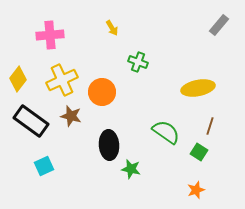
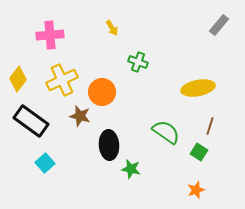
brown star: moved 9 px right
cyan square: moved 1 px right, 3 px up; rotated 18 degrees counterclockwise
